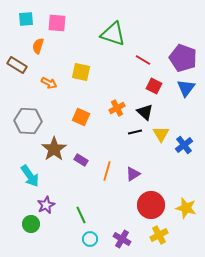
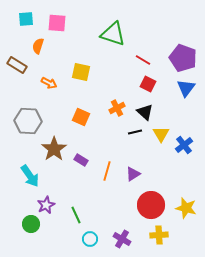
red square: moved 6 px left, 2 px up
green line: moved 5 px left
yellow cross: rotated 24 degrees clockwise
